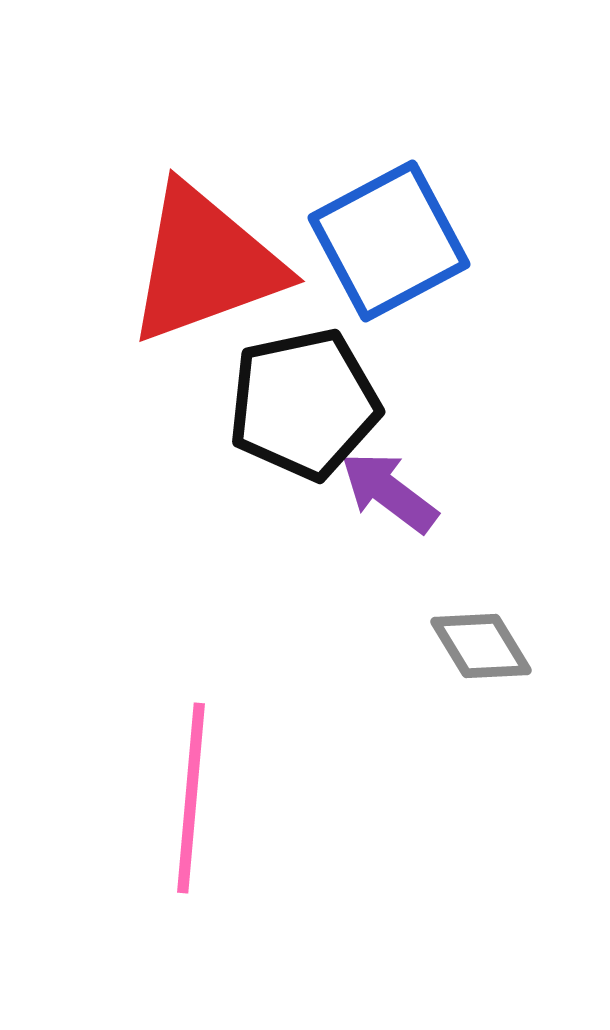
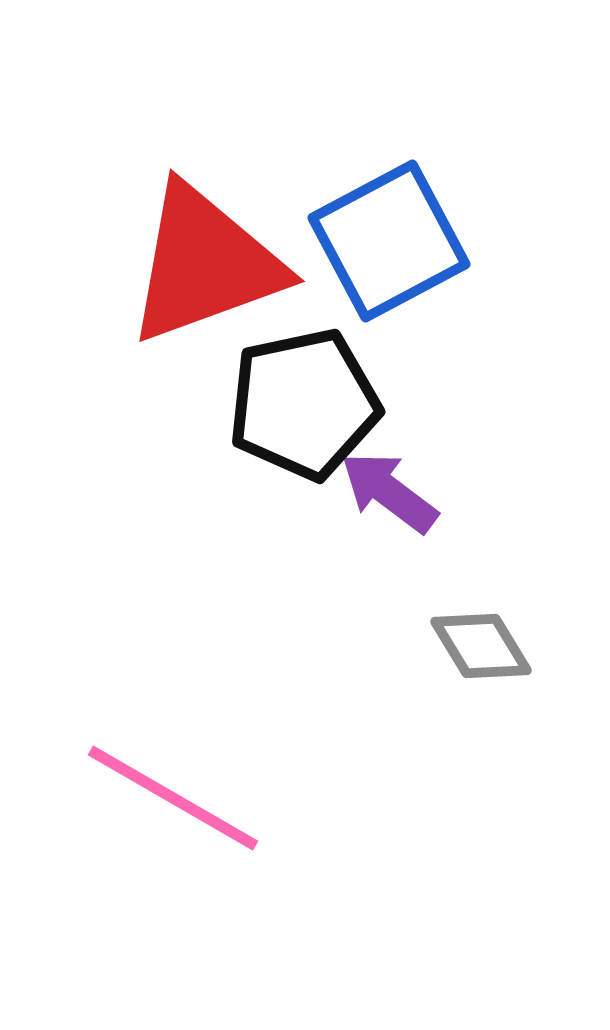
pink line: moved 18 px left; rotated 65 degrees counterclockwise
